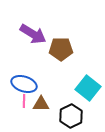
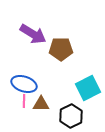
cyan square: rotated 25 degrees clockwise
